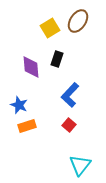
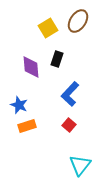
yellow square: moved 2 px left
blue L-shape: moved 1 px up
